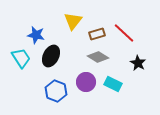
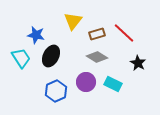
gray diamond: moved 1 px left
blue hexagon: rotated 15 degrees clockwise
